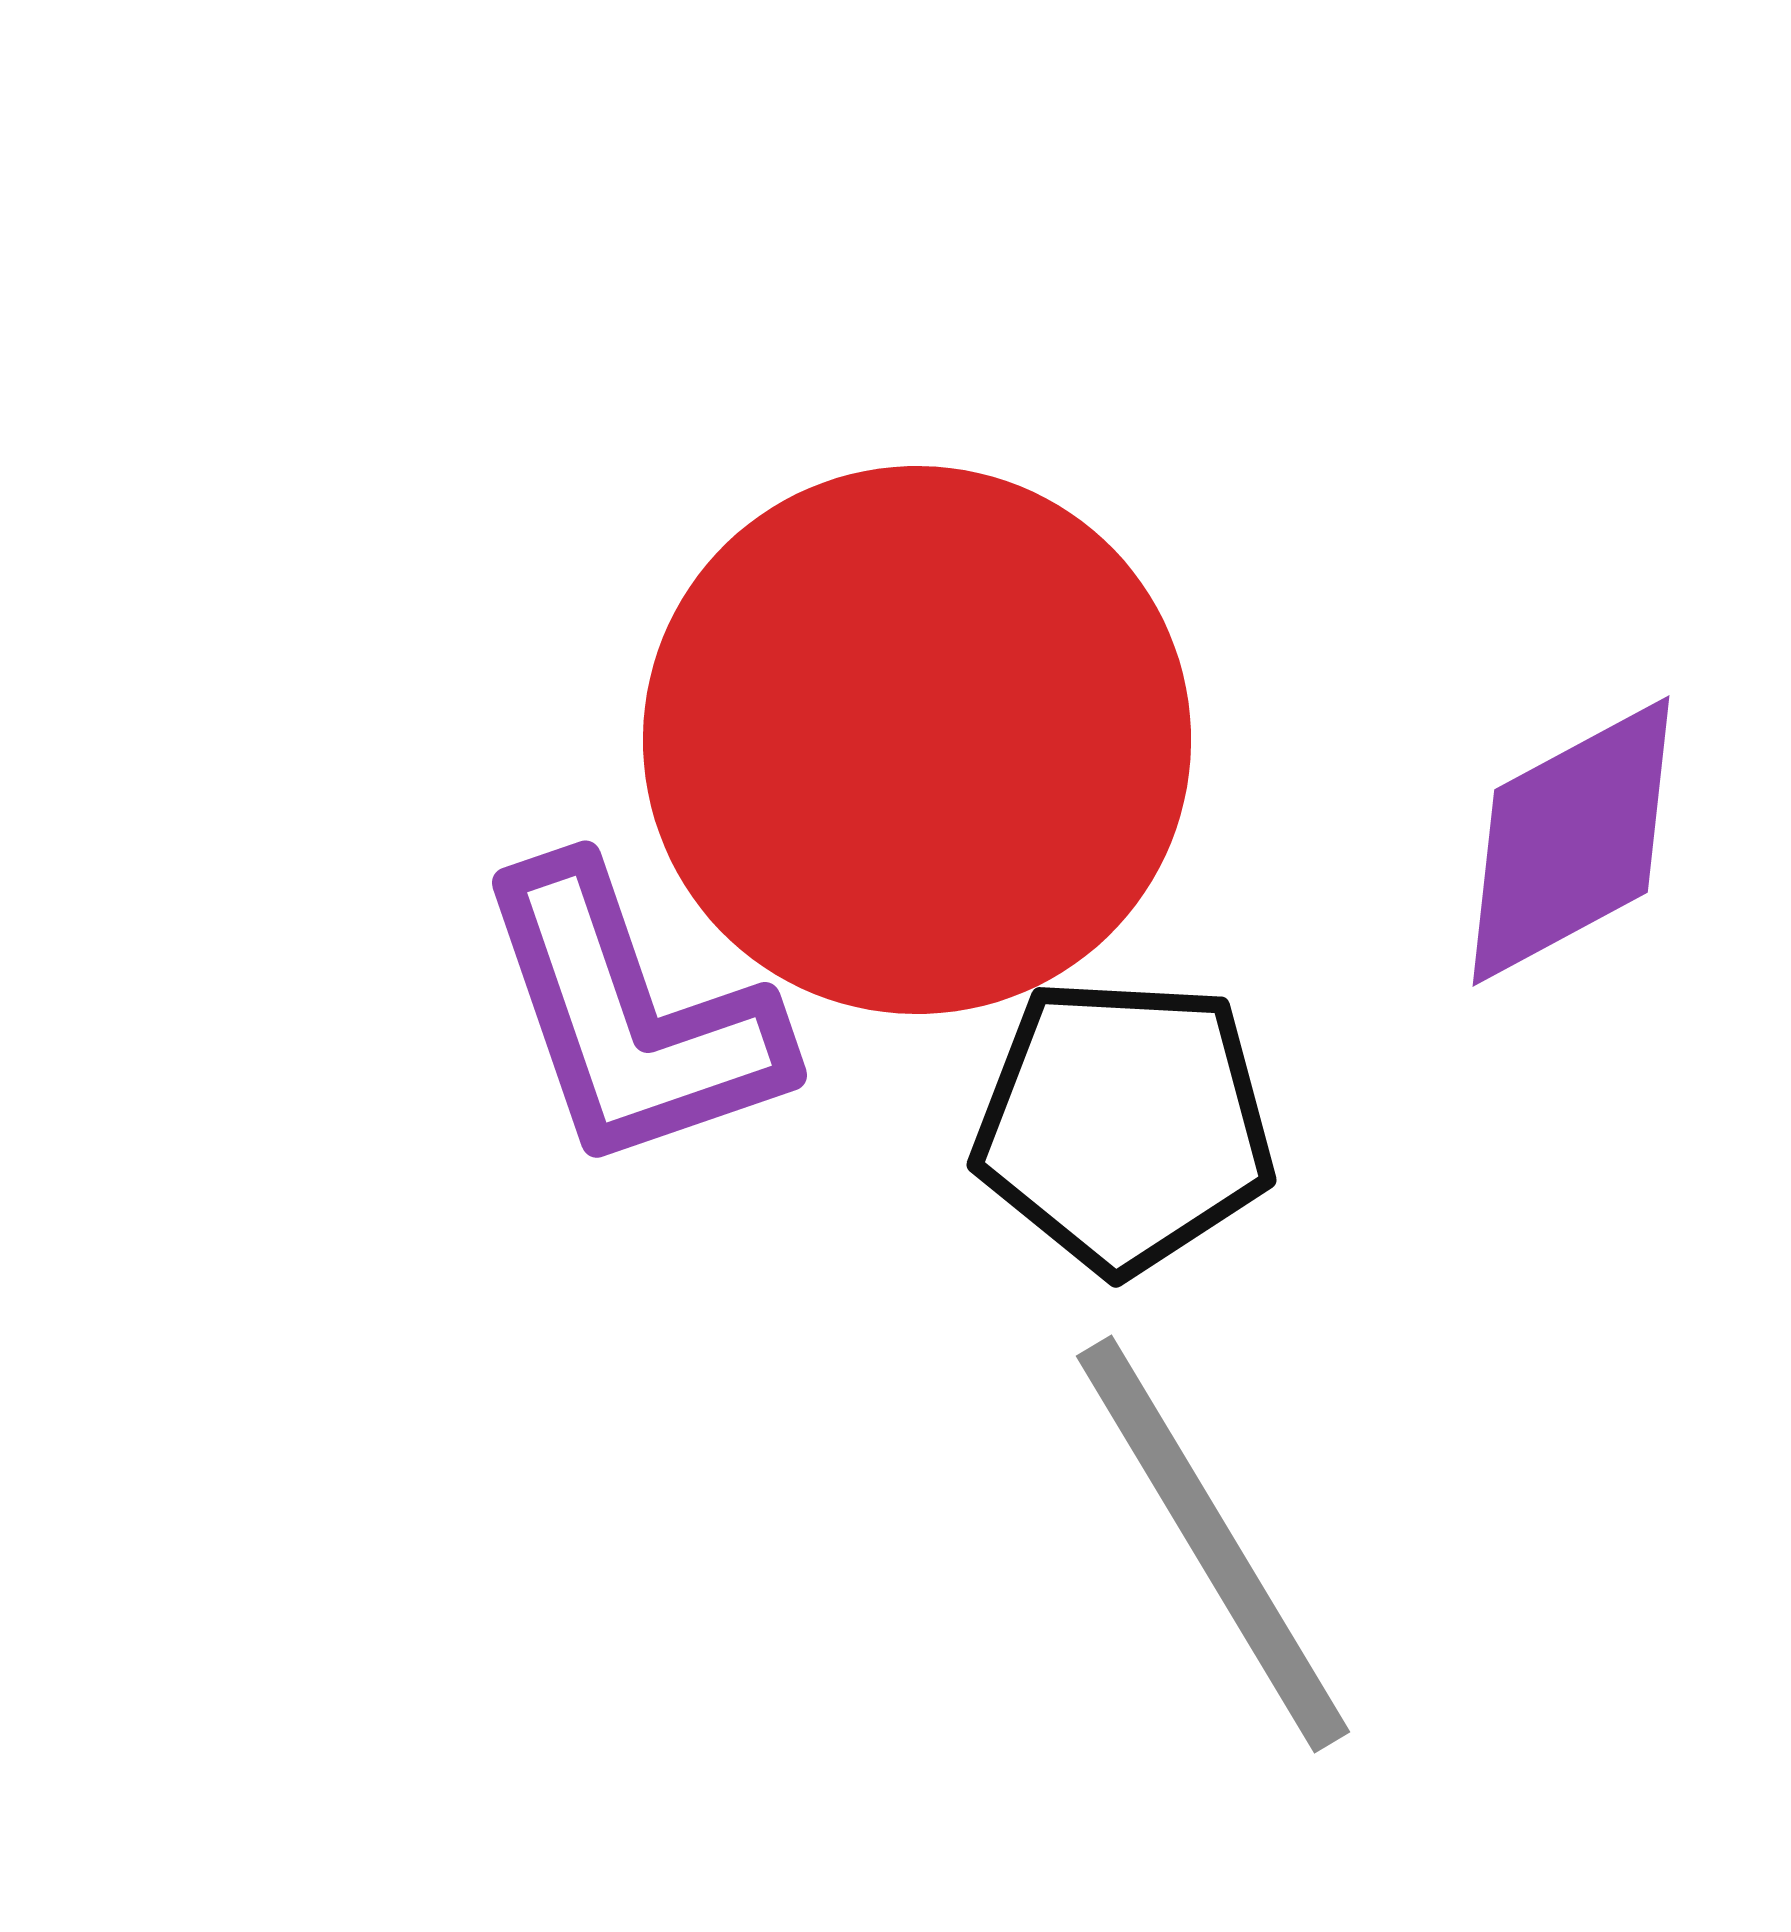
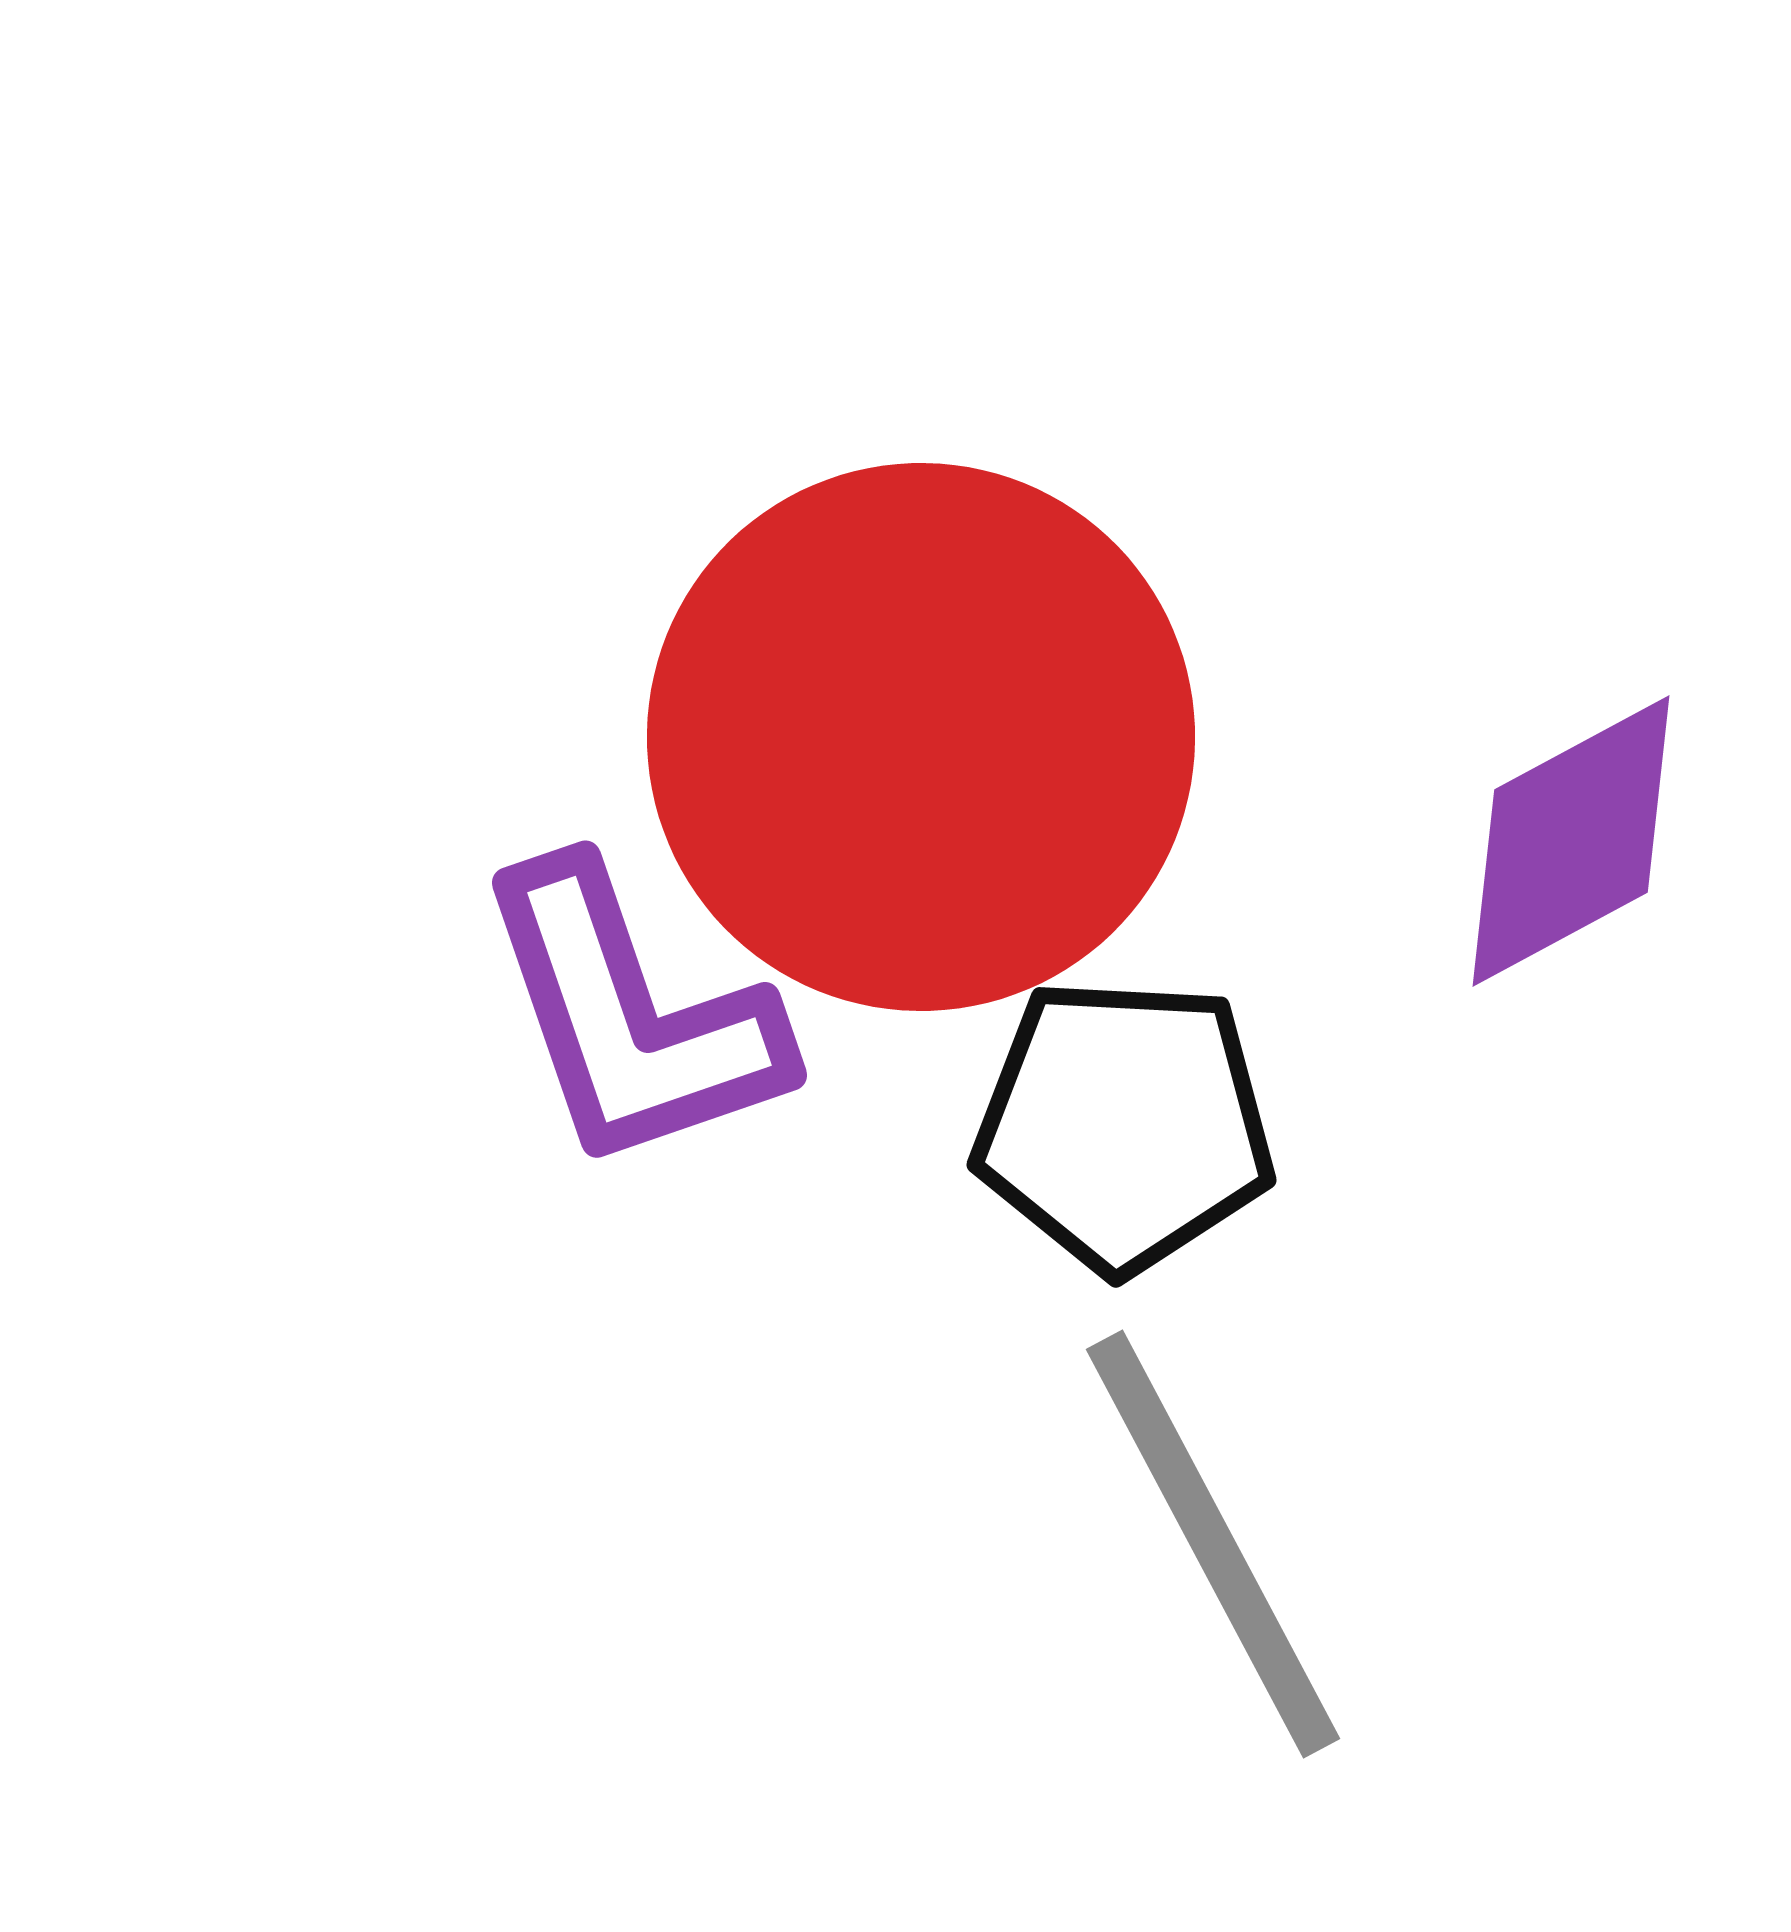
red circle: moved 4 px right, 3 px up
gray line: rotated 3 degrees clockwise
